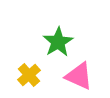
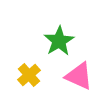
green star: moved 1 px right, 1 px up
